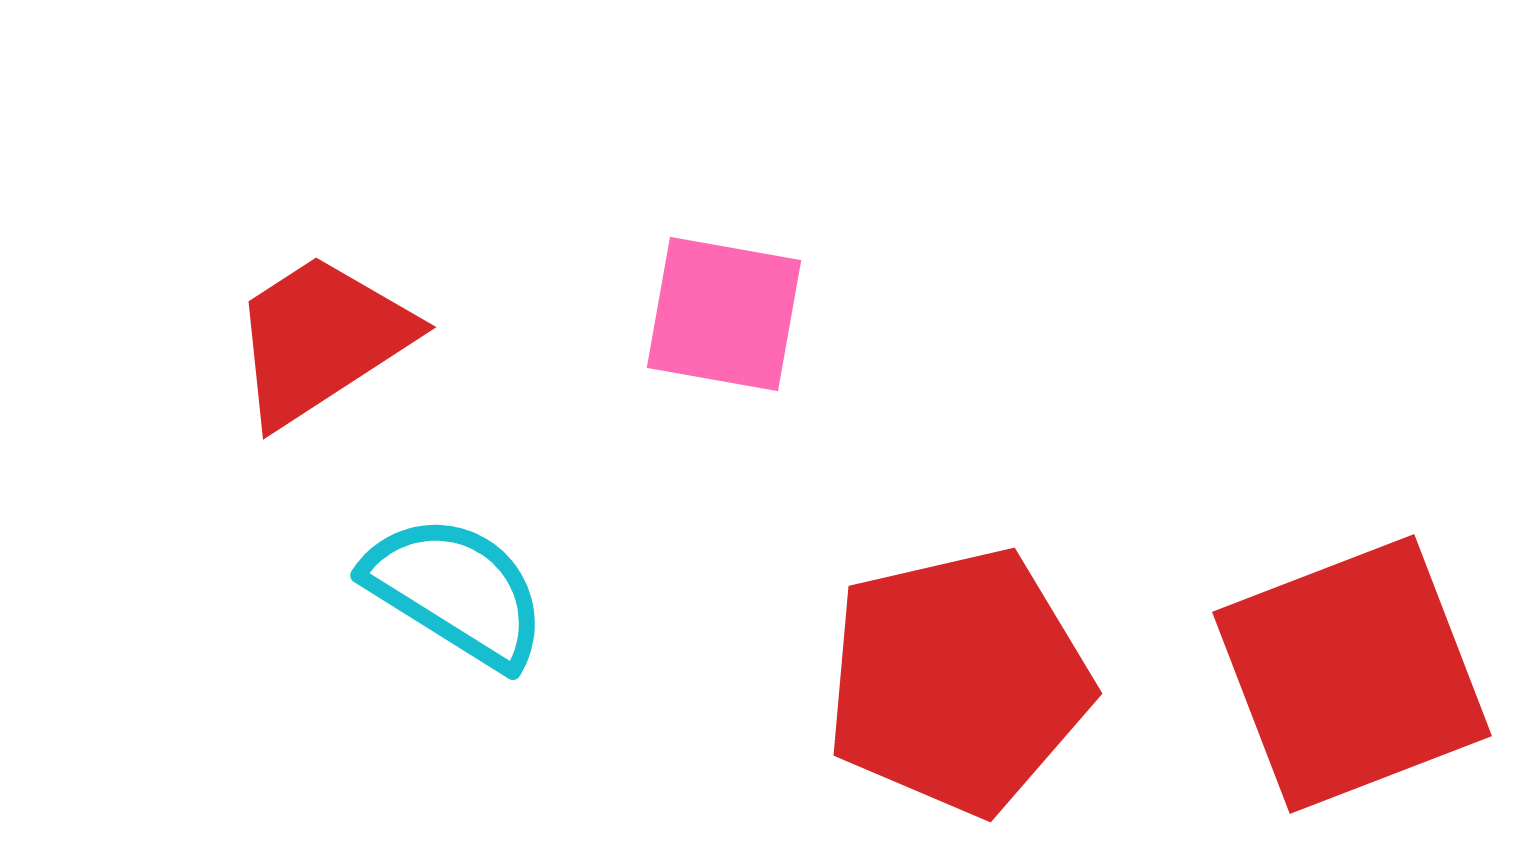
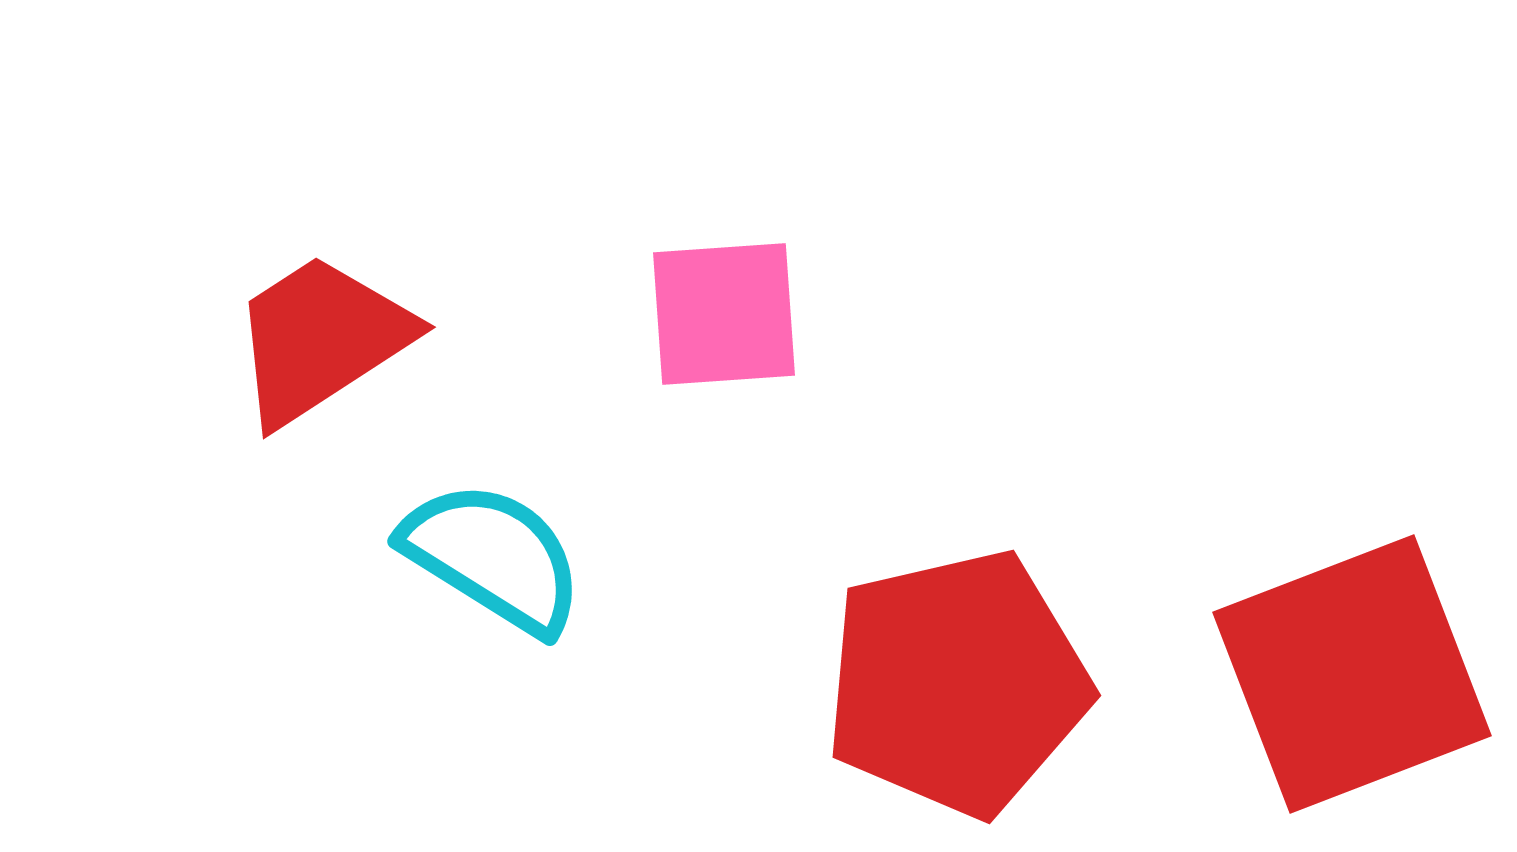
pink square: rotated 14 degrees counterclockwise
cyan semicircle: moved 37 px right, 34 px up
red pentagon: moved 1 px left, 2 px down
